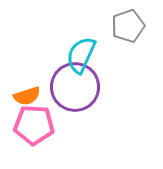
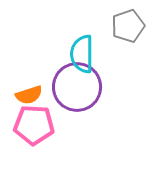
cyan semicircle: moved 1 px right, 1 px up; rotated 24 degrees counterclockwise
purple circle: moved 2 px right
orange semicircle: moved 2 px right, 1 px up
